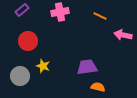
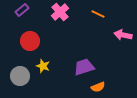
pink cross: rotated 30 degrees counterclockwise
orange line: moved 2 px left, 2 px up
red circle: moved 2 px right
purple trapezoid: moved 3 px left; rotated 10 degrees counterclockwise
orange semicircle: rotated 144 degrees clockwise
